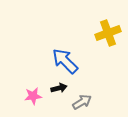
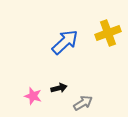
blue arrow: moved 19 px up; rotated 92 degrees clockwise
pink star: rotated 24 degrees clockwise
gray arrow: moved 1 px right, 1 px down
